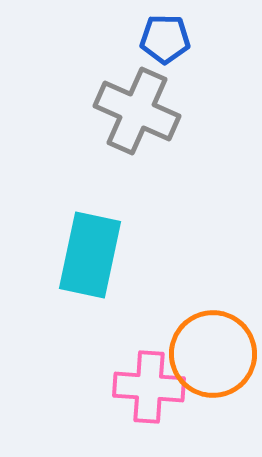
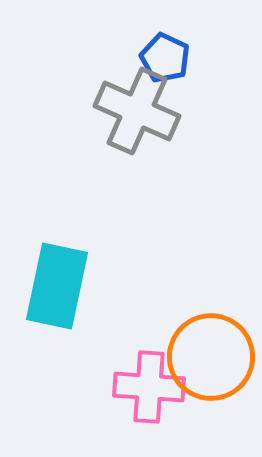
blue pentagon: moved 19 px down; rotated 24 degrees clockwise
cyan rectangle: moved 33 px left, 31 px down
orange circle: moved 2 px left, 3 px down
